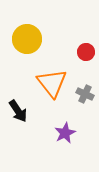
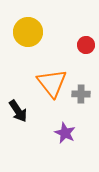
yellow circle: moved 1 px right, 7 px up
red circle: moved 7 px up
gray cross: moved 4 px left; rotated 24 degrees counterclockwise
purple star: rotated 20 degrees counterclockwise
